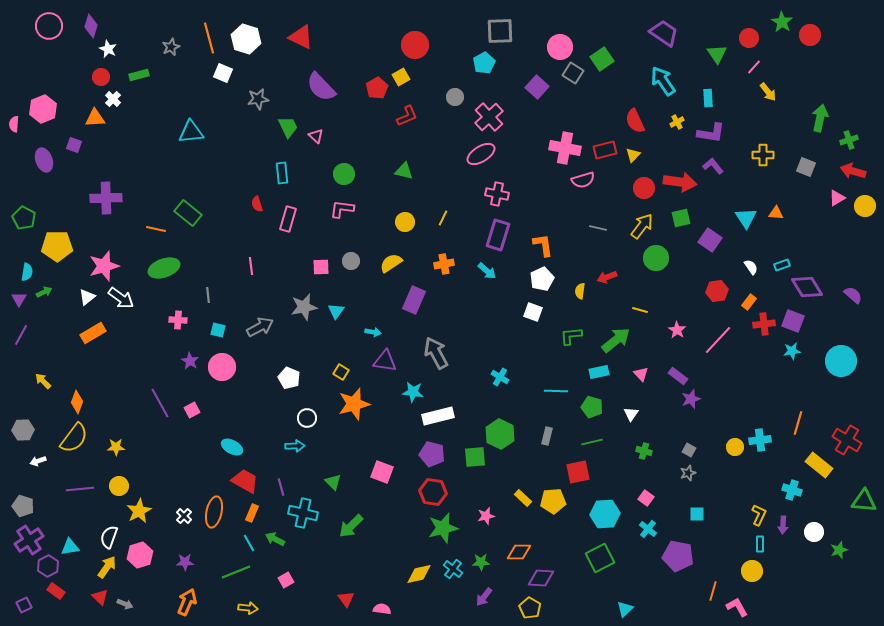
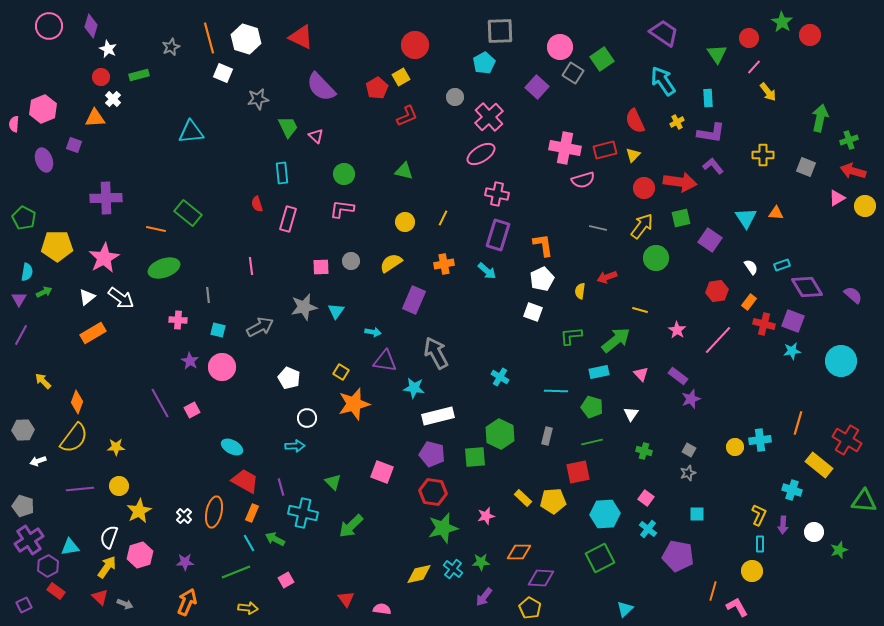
pink star at (104, 266): moved 8 px up; rotated 12 degrees counterclockwise
red cross at (764, 324): rotated 20 degrees clockwise
cyan star at (413, 392): moved 1 px right, 4 px up
